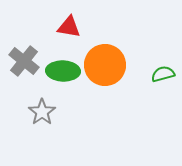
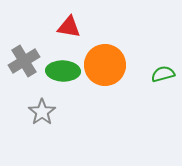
gray cross: rotated 20 degrees clockwise
